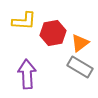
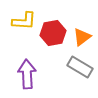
orange triangle: moved 2 px right, 6 px up
